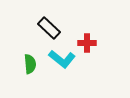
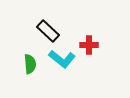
black rectangle: moved 1 px left, 3 px down
red cross: moved 2 px right, 2 px down
